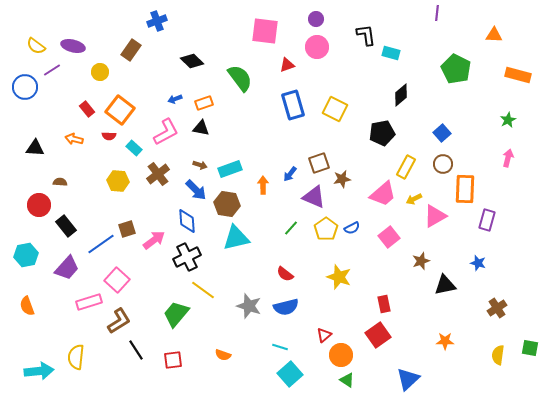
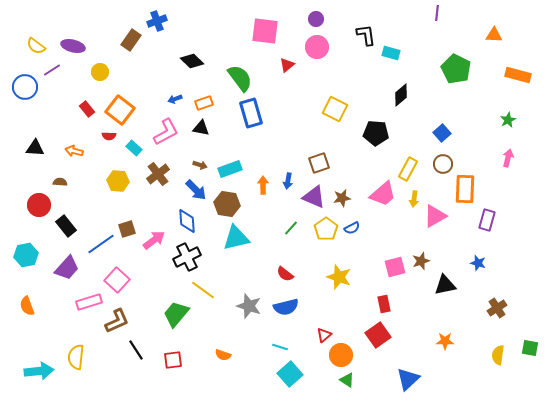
brown rectangle at (131, 50): moved 10 px up
red triangle at (287, 65): rotated 21 degrees counterclockwise
blue rectangle at (293, 105): moved 42 px left, 8 px down
black pentagon at (382, 133): moved 6 px left; rotated 15 degrees clockwise
orange arrow at (74, 139): moved 12 px down
yellow rectangle at (406, 167): moved 2 px right, 2 px down
blue arrow at (290, 174): moved 2 px left, 7 px down; rotated 28 degrees counterclockwise
brown star at (342, 179): moved 19 px down
yellow arrow at (414, 199): rotated 56 degrees counterclockwise
pink square at (389, 237): moved 6 px right, 30 px down; rotated 25 degrees clockwise
brown L-shape at (119, 321): moved 2 px left; rotated 8 degrees clockwise
